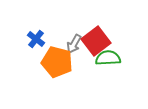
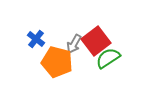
green semicircle: rotated 30 degrees counterclockwise
